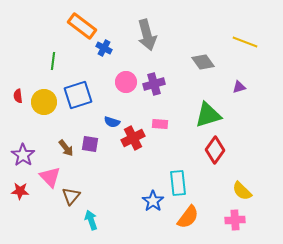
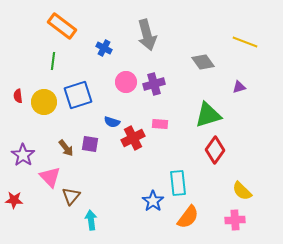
orange rectangle: moved 20 px left
red star: moved 6 px left, 9 px down
cyan arrow: rotated 12 degrees clockwise
